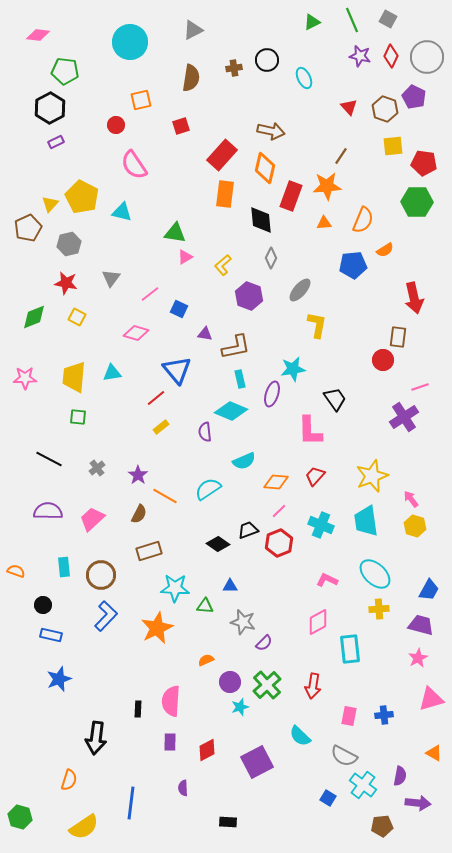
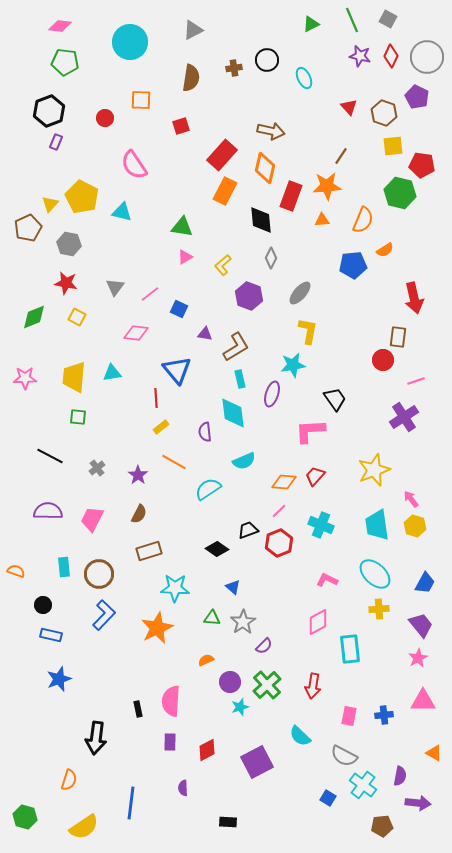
green triangle at (312, 22): moved 1 px left, 2 px down
pink diamond at (38, 35): moved 22 px right, 9 px up
green pentagon at (65, 71): moved 9 px up
purple pentagon at (414, 97): moved 3 px right
orange square at (141, 100): rotated 15 degrees clockwise
black hexagon at (50, 108): moved 1 px left, 3 px down; rotated 8 degrees clockwise
brown hexagon at (385, 109): moved 1 px left, 4 px down
red circle at (116, 125): moved 11 px left, 7 px up
purple rectangle at (56, 142): rotated 42 degrees counterclockwise
red pentagon at (424, 163): moved 2 px left, 2 px down
orange rectangle at (225, 194): moved 3 px up; rotated 20 degrees clockwise
green hexagon at (417, 202): moved 17 px left, 9 px up; rotated 12 degrees clockwise
orange triangle at (324, 223): moved 2 px left, 3 px up
green triangle at (175, 233): moved 7 px right, 6 px up
gray hexagon at (69, 244): rotated 25 degrees clockwise
gray triangle at (111, 278): moved 4 px right, 9 px down
gray ellipse at (300, 290): moved 3 px down
yellow L-shape at (317, 325): moved 9 px left, 6 px down
pink diamond at (136, 333): rotated 10 degrees counterclockwise
brown L-shape at (236, 347): rotated 20 degrees counterclockwise
cyan star at (293, 369): moved 4 px up
pink line at (420, 387): moved 4 px left, 6 px up
red line at (156, 398): rotated 54 degrees counterclockwise
cyan diamond at (231, 411): moved 2 px right, 2 px down; rotated 60 degrees clockwise
pink L-shape at (310, 431): rotated 88 degrees clockwise
black line at (49, 459): moved 1 px right, 3 px up
yellow star at (372, 476): moved 2 px right, 6 px up
orange diamond at (276, 482): moved 8 px right
orange line at (165, 496): moved 9 px right, 34 px up
pink trapezoid at (92, 519): rotated 20 degrees counterclockwise
cyan trapezoid at (366, 521): moved 11 px right, 4 px down
black diamond at (218, 544): moved 1 px left, 5 px down
brown circle at (101, 575): moved 2 px left, 1 px up
blue triangle at (230, 586): moved 3 px right, 1 px down; rotated 42 degrees clockwise
blue trapezoid at (429, 590): moved 4 px left, 7 px up
green triangle at (205, 606): moved 7 px right, 12 px down
blue L-shape at (106, 616): moved 2 px left, 1 px up
gray star at (243, 622): rotated 25 degrees clockwise
purple trapezoid at (421, 625): rotated 36 degrees clockwise
purple semicircle at (264, 643): moved 3 px down
pink triangle at (431, 699): moved 8 px left, 2 px down; rotated 16 degrees clockwise
black rectangle at (138, 709): rotated 14 degrees counterclockwise
green hexagon at (20, 817): moved 5 px right
